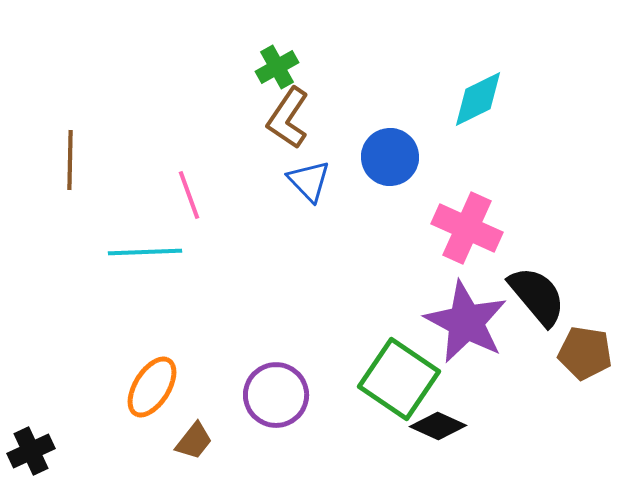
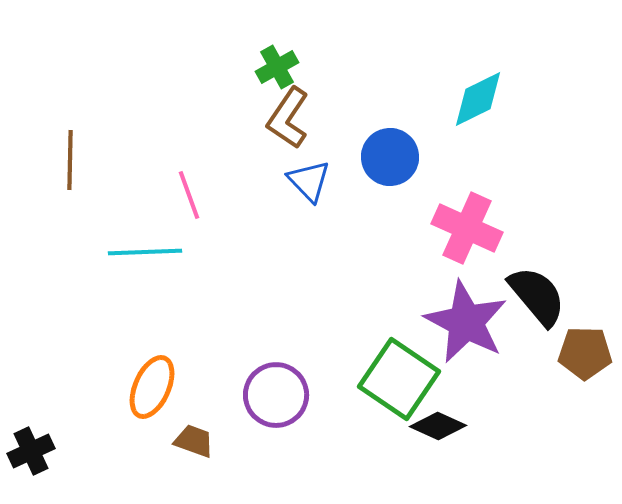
brown pentagon: rotated 8 degrees counterclockwise
orange ellipse: rotated 8 degrees counterclockwise
brown trapezoid: rotated 108 degrees counterclockwise
